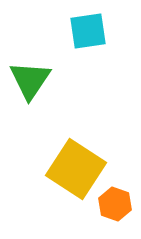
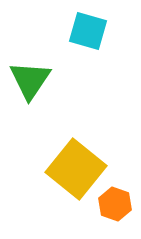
cyan square: rotated 24 degrees clockwise
yellow square: rotated 6 degrees clockwise
